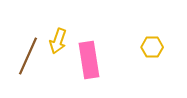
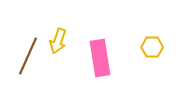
pink rectangle: moved 11 px right, 2 px up
